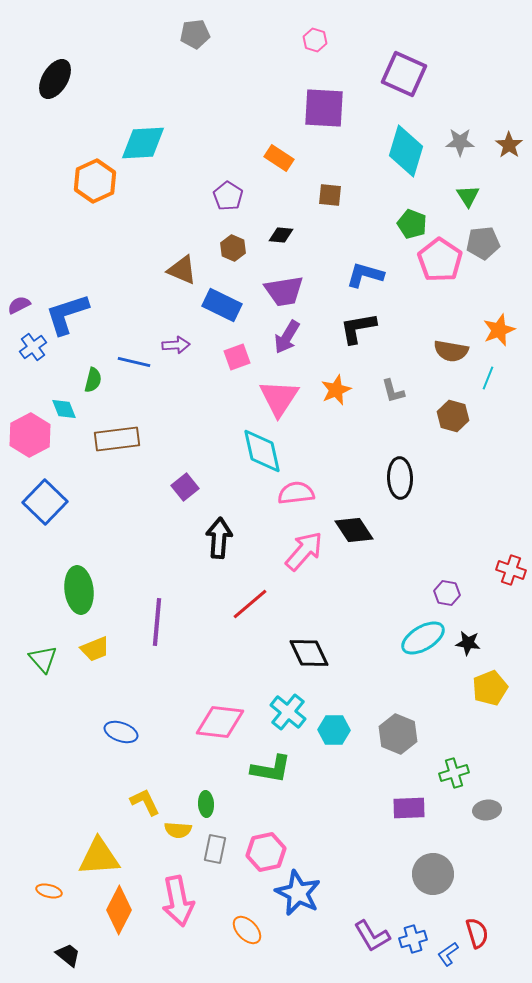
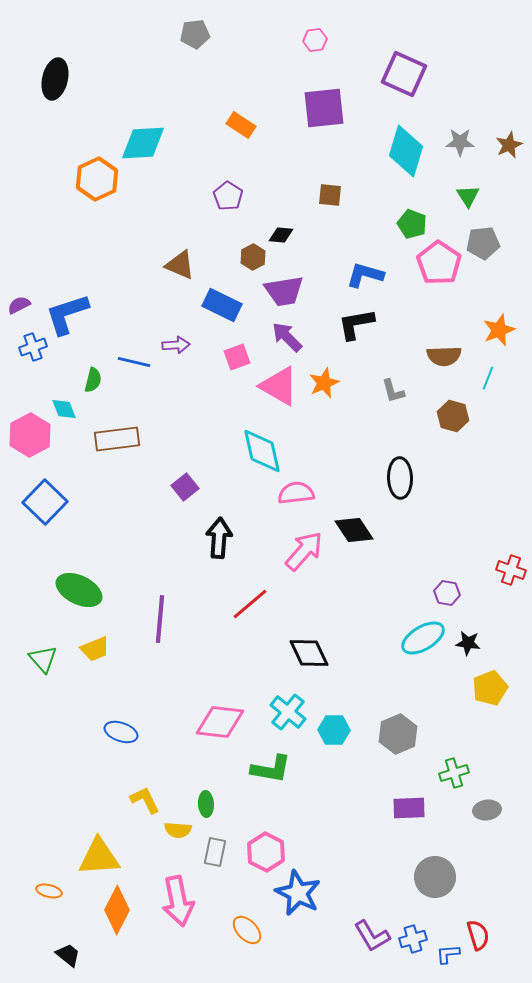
pink hexagon at (315, 40): rotated 25 degrees counterclockwise
black ellipse at (55, 79): rotated 18 degrees counterclockwise
purple square at (324, 108): rotated 9 degrees counterclockwise
brown star at (509, 145): rotated 12 degrees clockwise
orange rectangle at (279, 158): moved 38 px left, 33 px up
orange hexagon at (95, 181): moved 2 px right, 2 px up
brown hexagon at (233, 248): moved 20 px right, 9 px down; rotated 10 degrees clockwise
pink pentagon at (440, 260): moved 1 px left, 3 px down
brown triangle at (182, 270): moved 2 px left, 5 px up
black L-shape at (358, 328): moved 2 px left, 4 px up
purple arrow at (287, 337): rotated 104 degrees clockwise
blue cross at (33, 347): rotated 16 degrees clockwise
brown semicircle at (451, 351): moved 7 px left, 5 px down; rotated 12 degrees counterclockwise
orange star at (336, 390): moved 12 px left, 7 px up
pink triangle at (279, 398): moved 12 px up; rotated 33 degrees counterclockwise
green ellipse at (79, 590): rotated 57 degrees counterclockwise
purple line at (157, 622): moved 3 px right, 3 px up
gray hexagon at (398, 734): rotated 15 degrees clockwise
yellow L-shape at (145, 802): moved 2 px up
gray rectangle at (215, 849): moved 3 px down
pink hexagon at (266, 852): rotated 21 degrees counterclockwise
gray circle at (433, 874): moved 2 px right, 3 px down
orange diamond at (119, 910): moved 2 px left
red semicircle at (477, 933): moved 1 px right, 2 px down
blue L-shape at (448, 954): rotated 30 degrees clockwise
